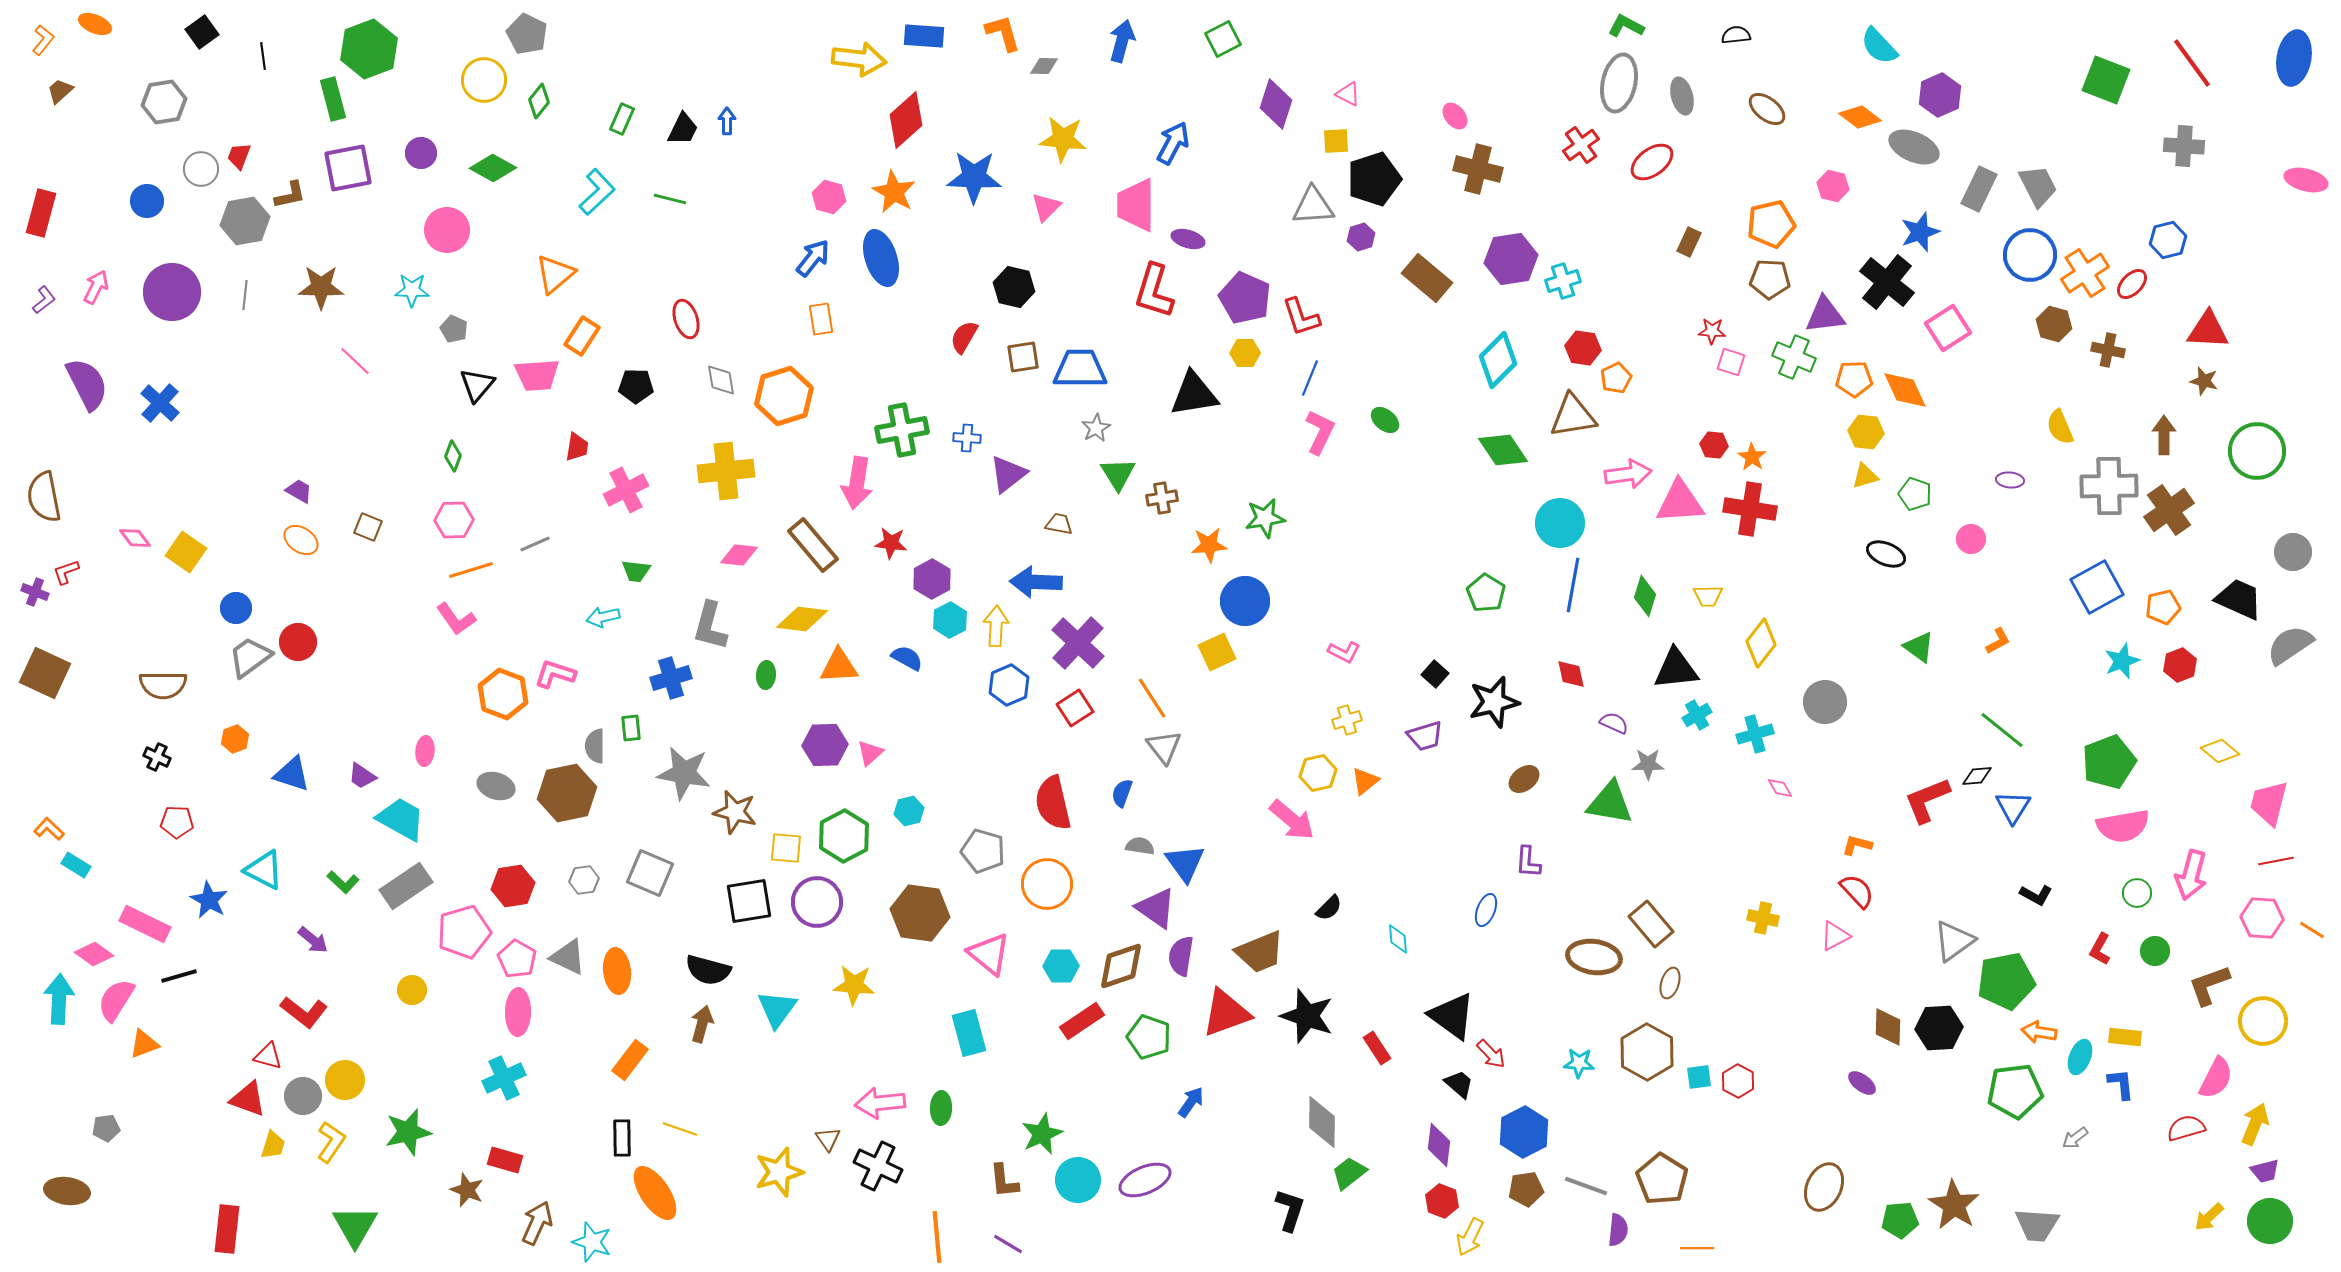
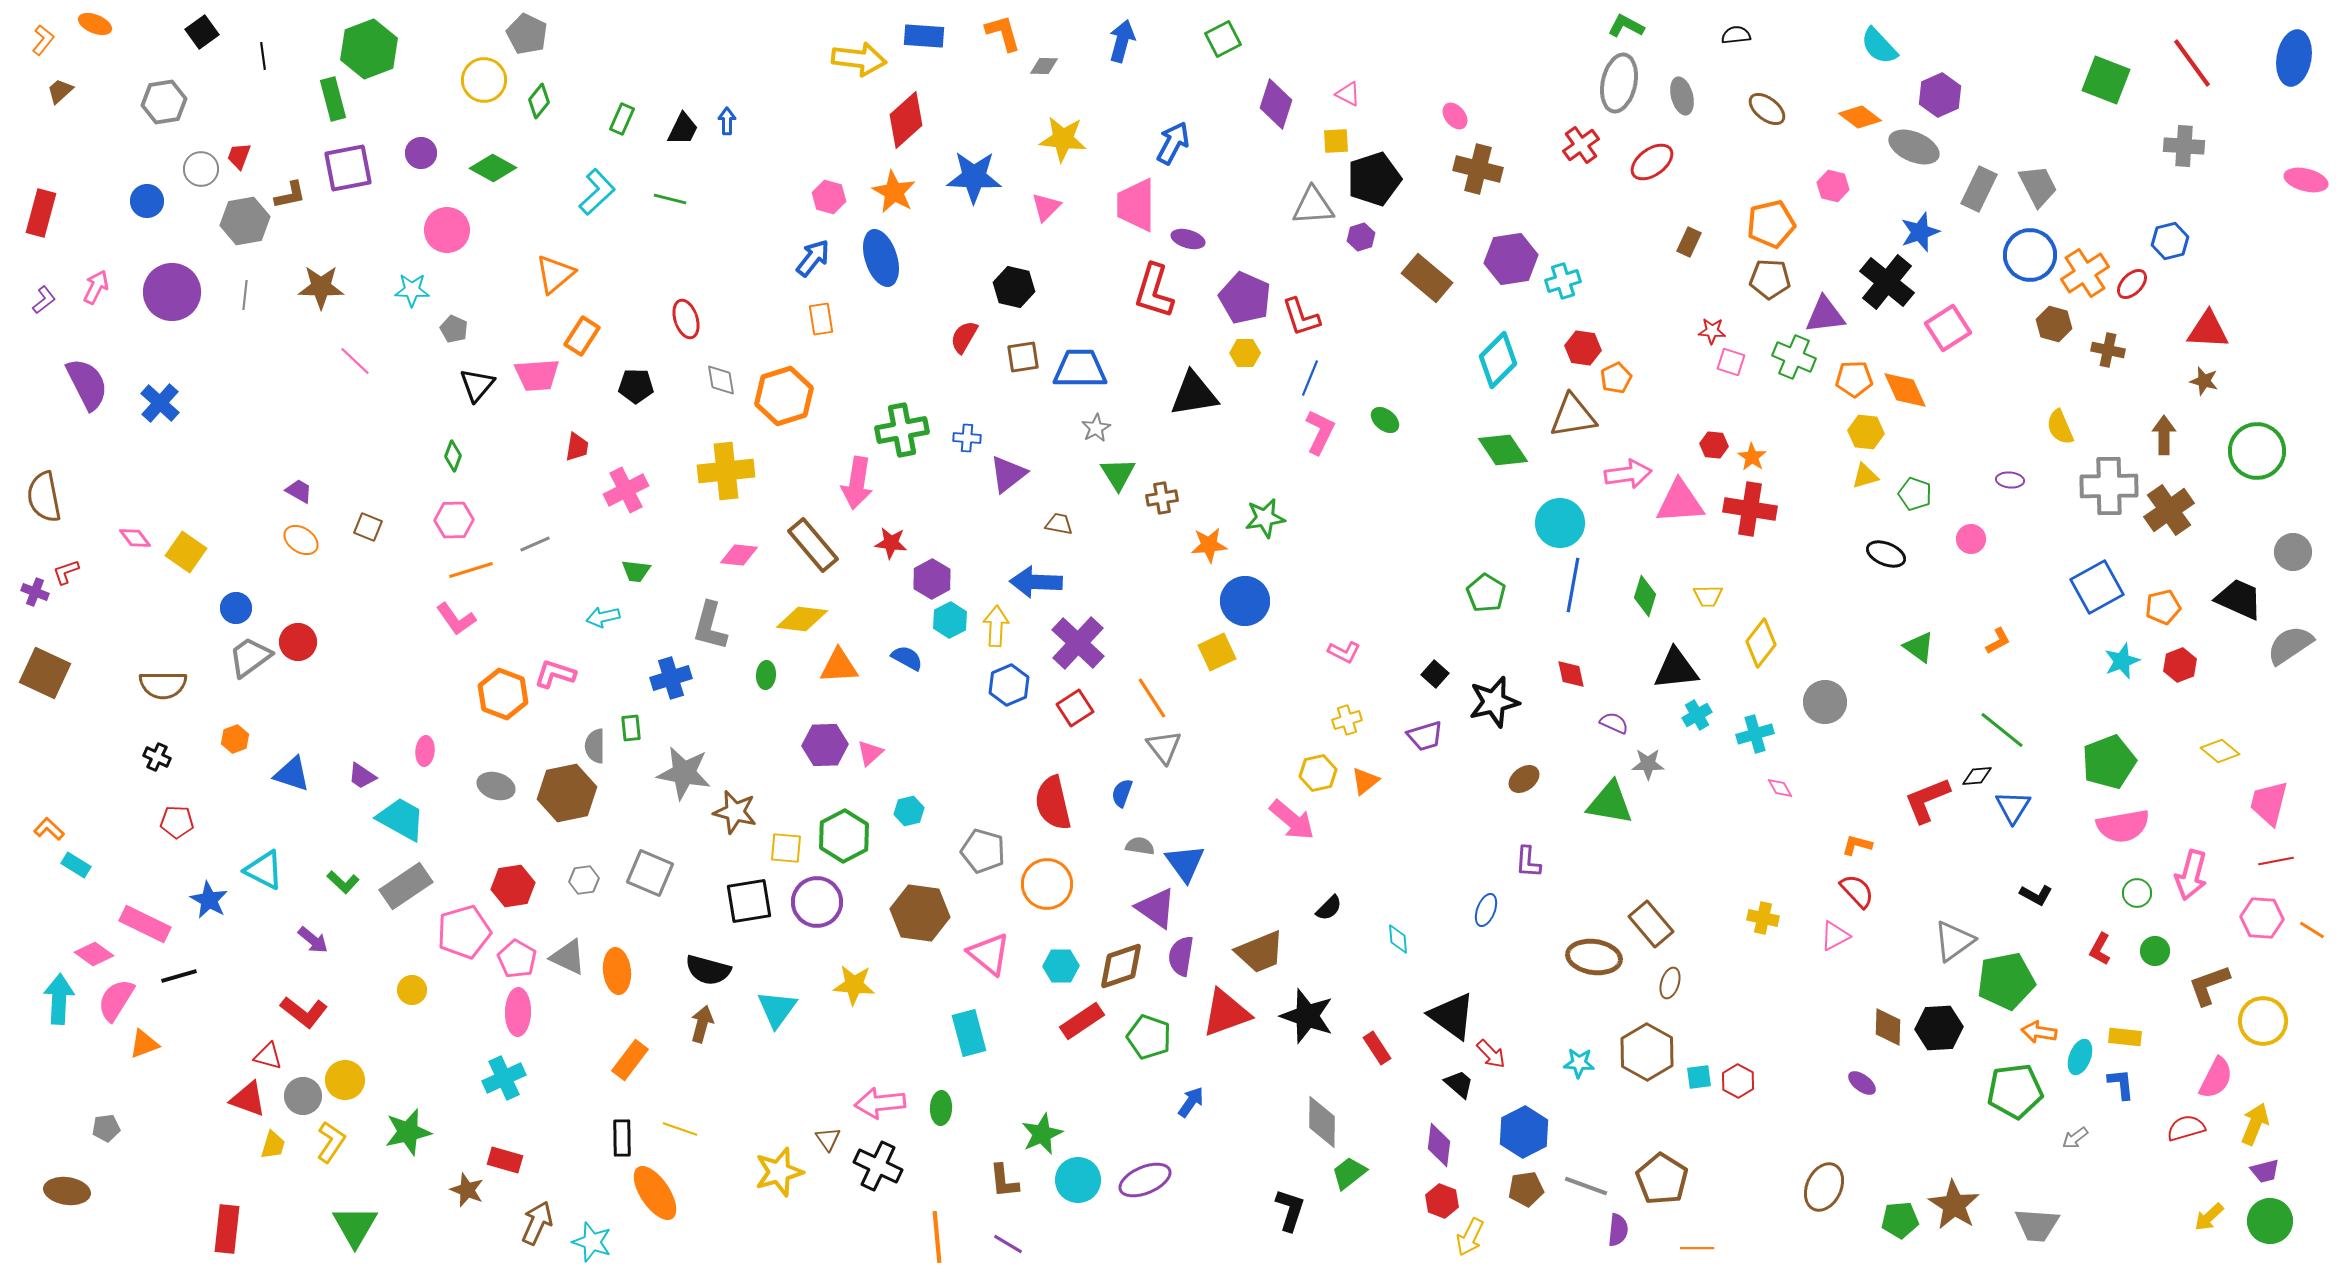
blue hexagon at (2168, 240): moved 2 px right, 1 px down
